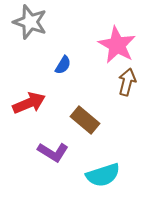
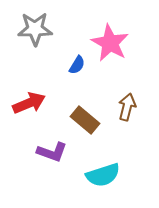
gray star: moved 5 px right, 7 px down; rotated 20 degrees counterclockwise
pink star: moved 7 px left, 2 px up
blue semicircle: moved 14 px right
brown arrow: moved 25 px down
purple L-shape: moved 1 px left; rotated 12 degrees counterclockwise
